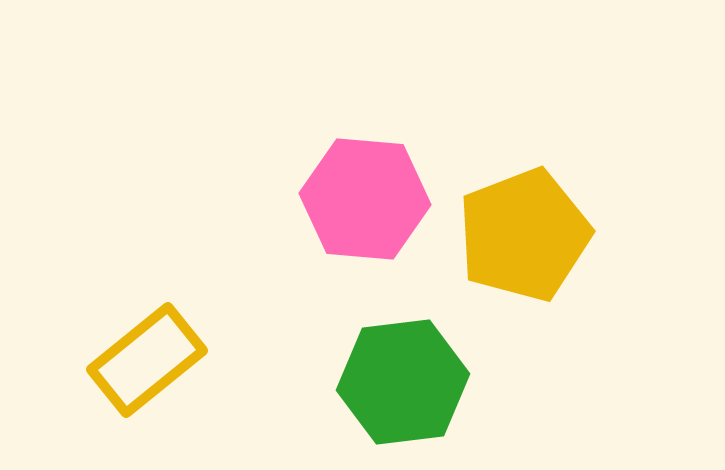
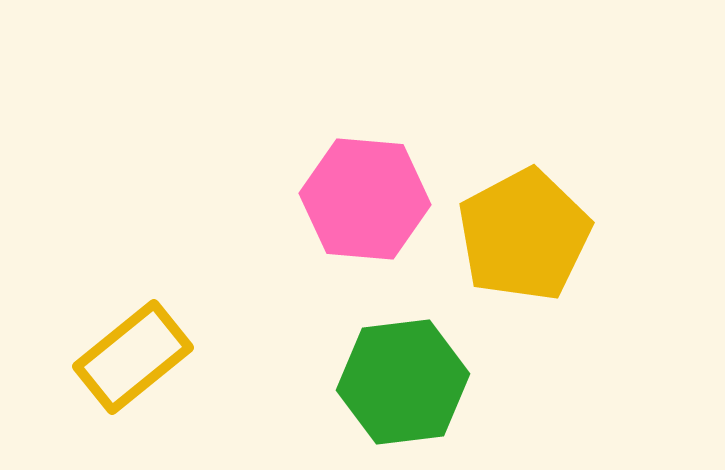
yellow pentagon: rotated 7 degrees counterclockwise
yellow rectangle: moved 14 px left, 3 px up
